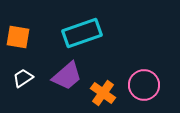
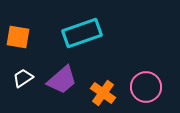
purple trapezoid: moved 5 px left, 4 px down
pink circle: moved 2 px right, 2 px down
